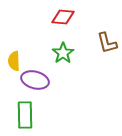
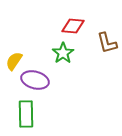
red diamond: moved 10 px right, 9 px down
yellow semicircle: rotated 36 degrees clockwise
green rectangle: moved 1 px right, 1 px up
